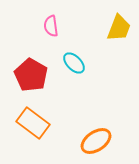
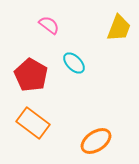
pink semicircle: moved 2 px left, 1 px up; rotated 135 degrees clockwise
